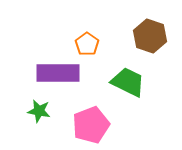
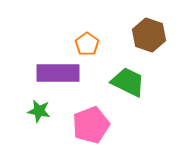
brown hexagon: moved 1 px left, 1 px up
